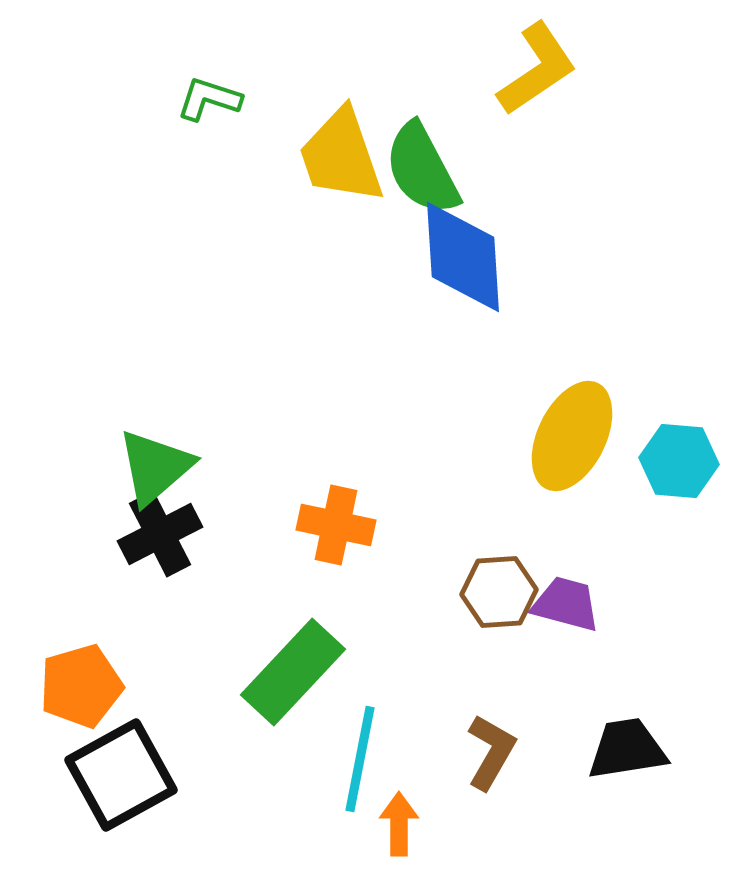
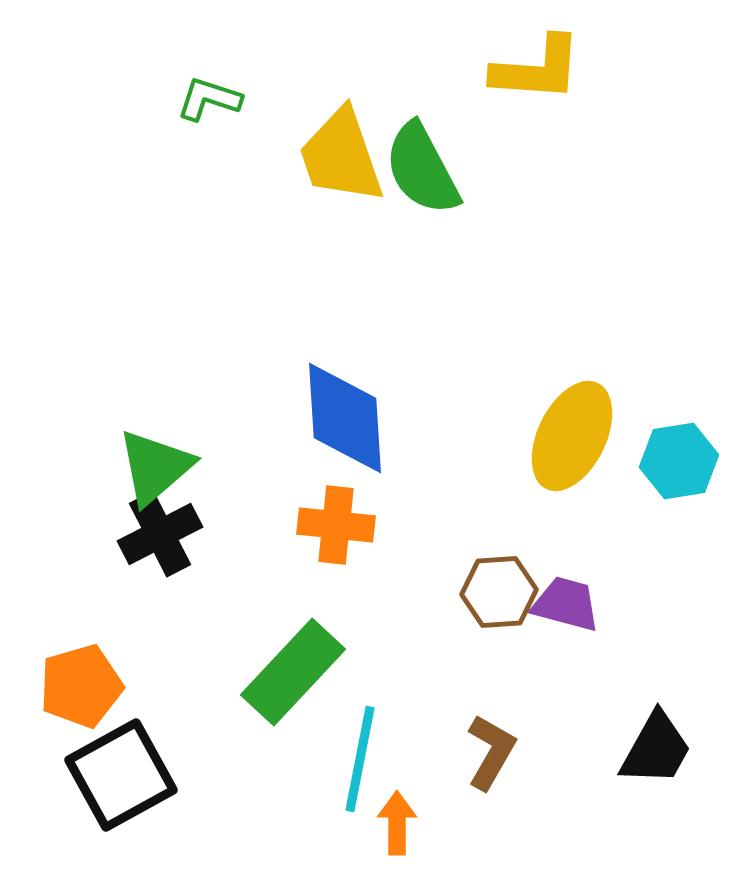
yellow L-shape: rotated 38 degrees clockwise
blue diamond: moved 118 px left, 161 px down
cyan hexagon: rotated 14 degrees counterclockwise
orange cross: rotated 6 degrees counterclockwise
black trapezoid: moved 29 px right; rotated 128 degrees clockwise
orange arrow: moved 2 px left, 1 px up
